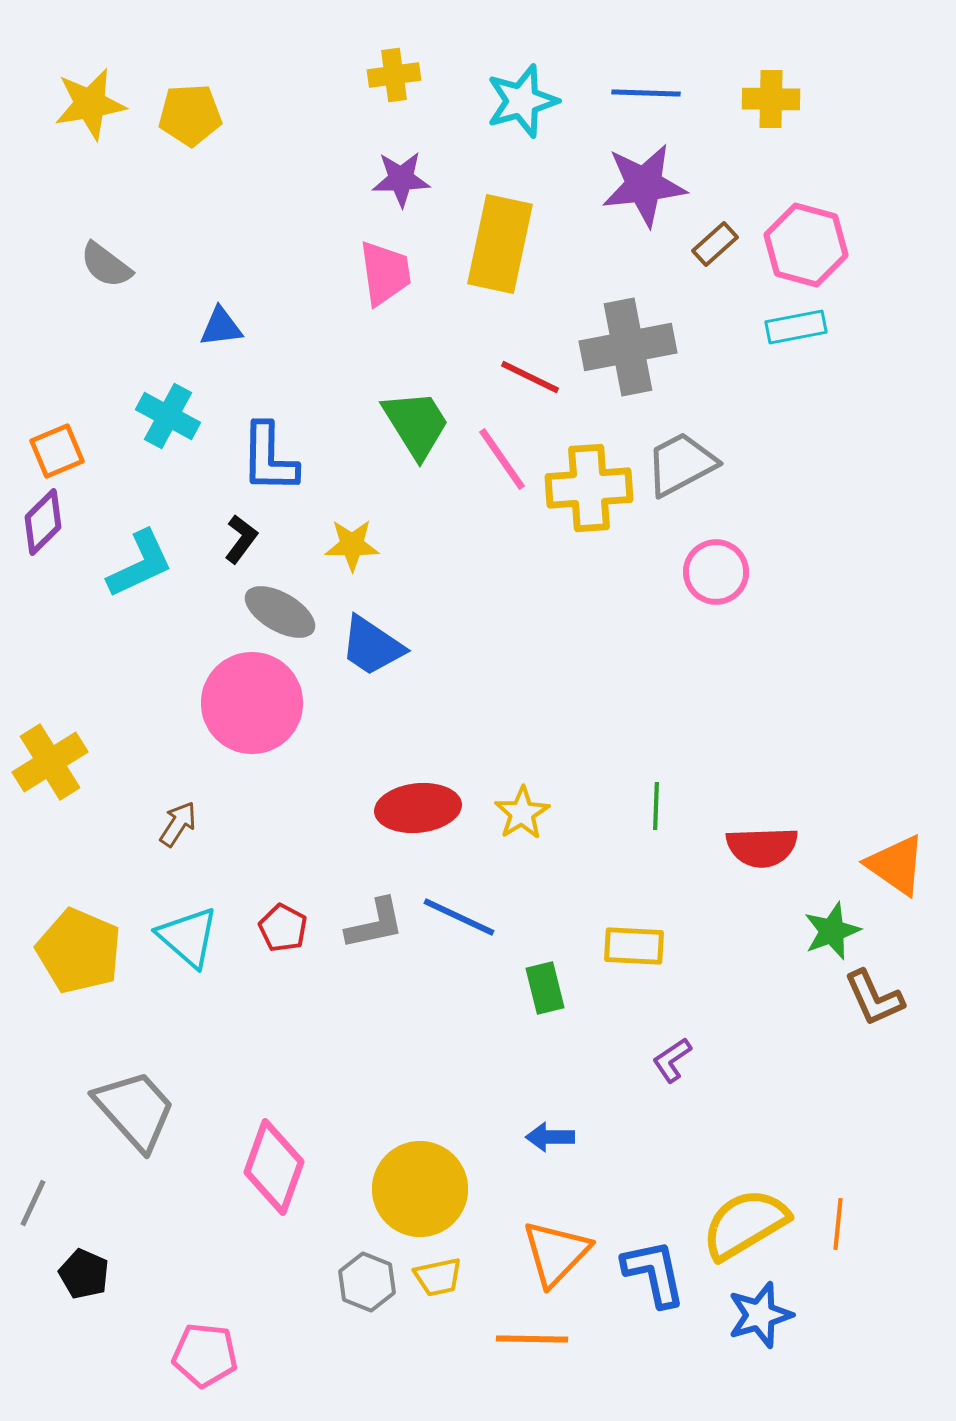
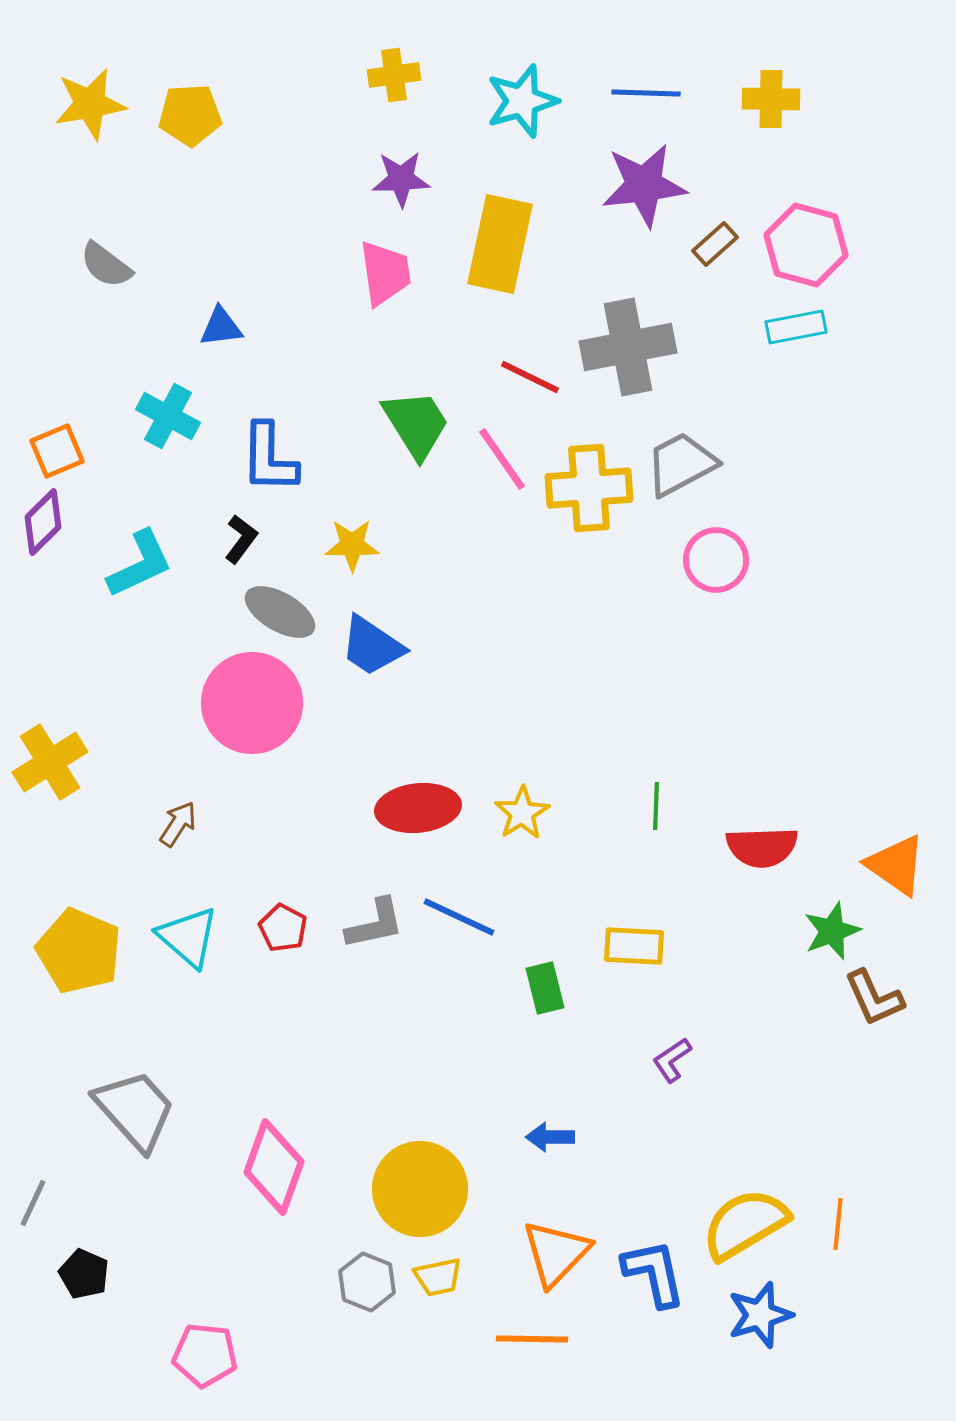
pink circle at (716, 572): moved 12 px up
